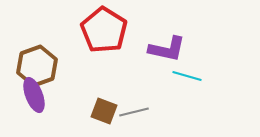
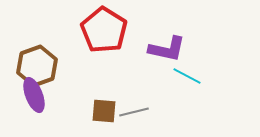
cyan line: rotated 12 degrees clockwise
brown square: rotated 16 degrees counterclockwise
